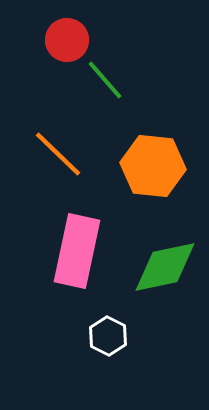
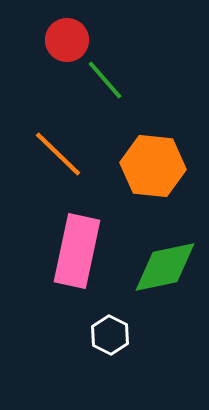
white hexagon: moved 2 px right, 1 px up
